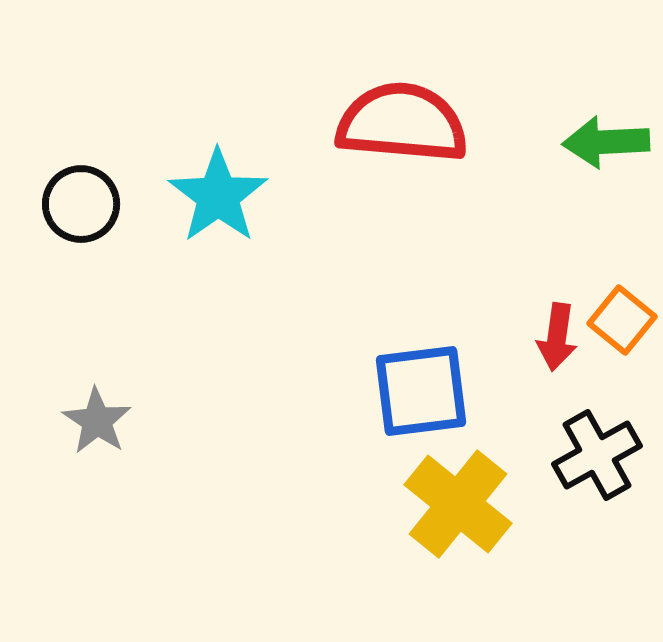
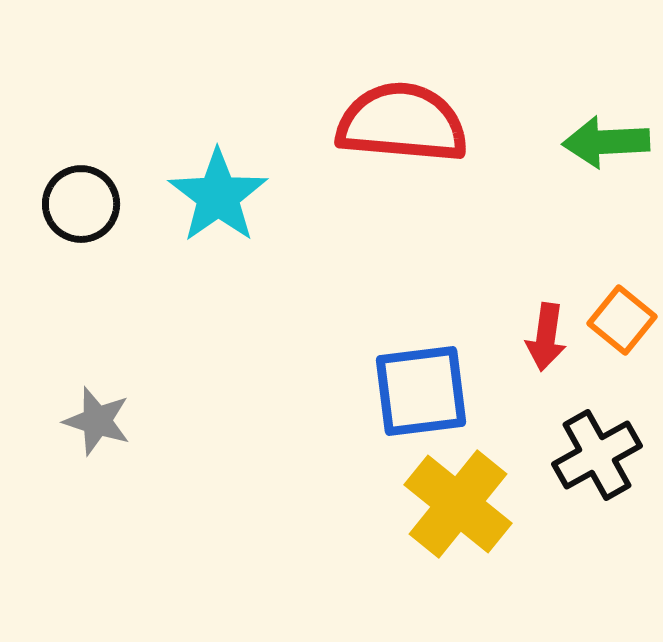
red arrow: moved 11 px left
gray star: rotated 16 degrees counterclockwise
